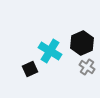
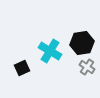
black hexagon: rotated 15 degrees clockwise
black square: moved 8 px left, 1 px up
